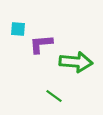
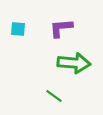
purple L-shape: moved 20 px right, 16 px up
green arrow: moved 2 px left, 1 px down
